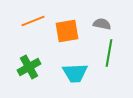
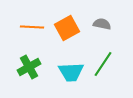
orange line: moved 1 px left, 6 px down; rotated 25 degrees clockwise
orange square: moved 3 px up; rotated 20 degrees counterclockwise
green line: moved 6 px left, 11 px down; rotated 24 degrees clockwise
cyan trapezoid: moved 4 px left, 1 px up
